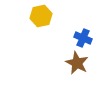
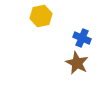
blue cross: moved 1 px left
